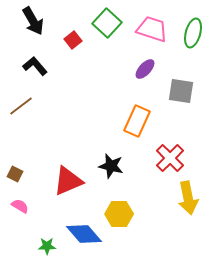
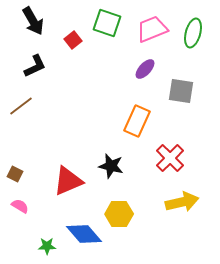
green square: rotated 24 degrees counterclockwise
pink trapezoid: rotated 40 degrees counterclockwise
black L-shape: rotated 105 degrees clockwise
yellow arrow: moved 6 px left, 4 px down; rotated 92 degrees counterclockwise
